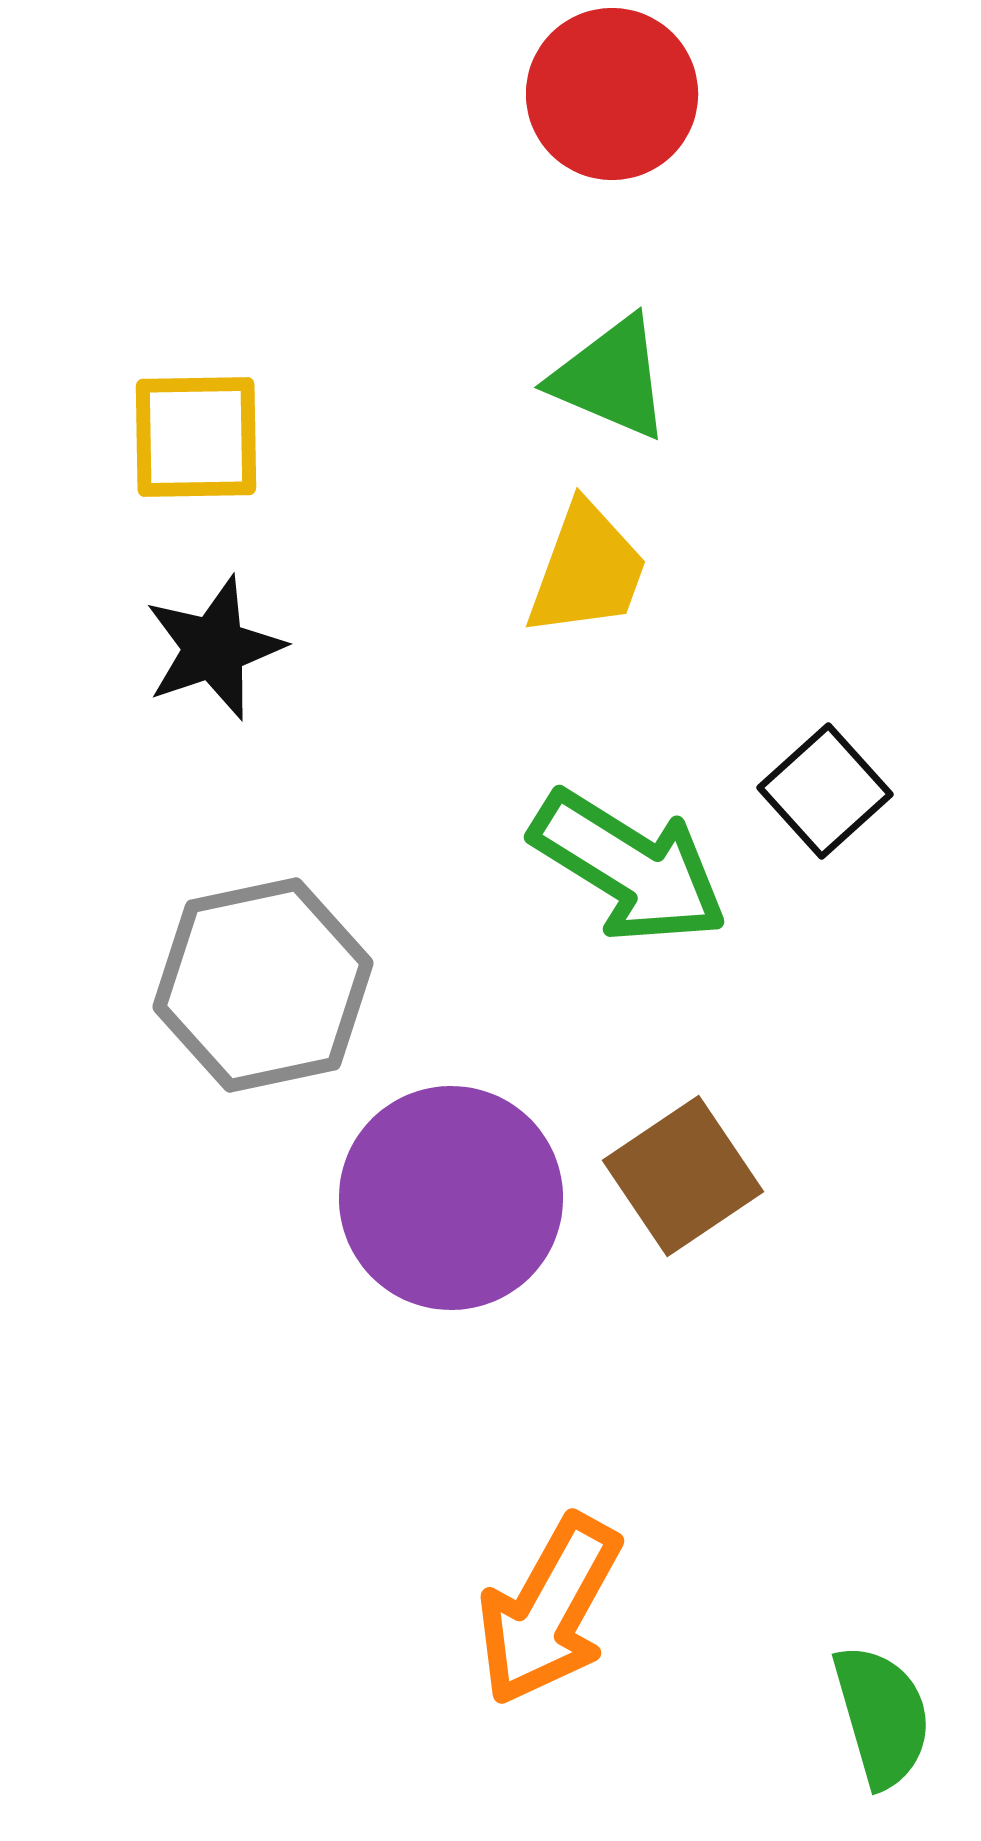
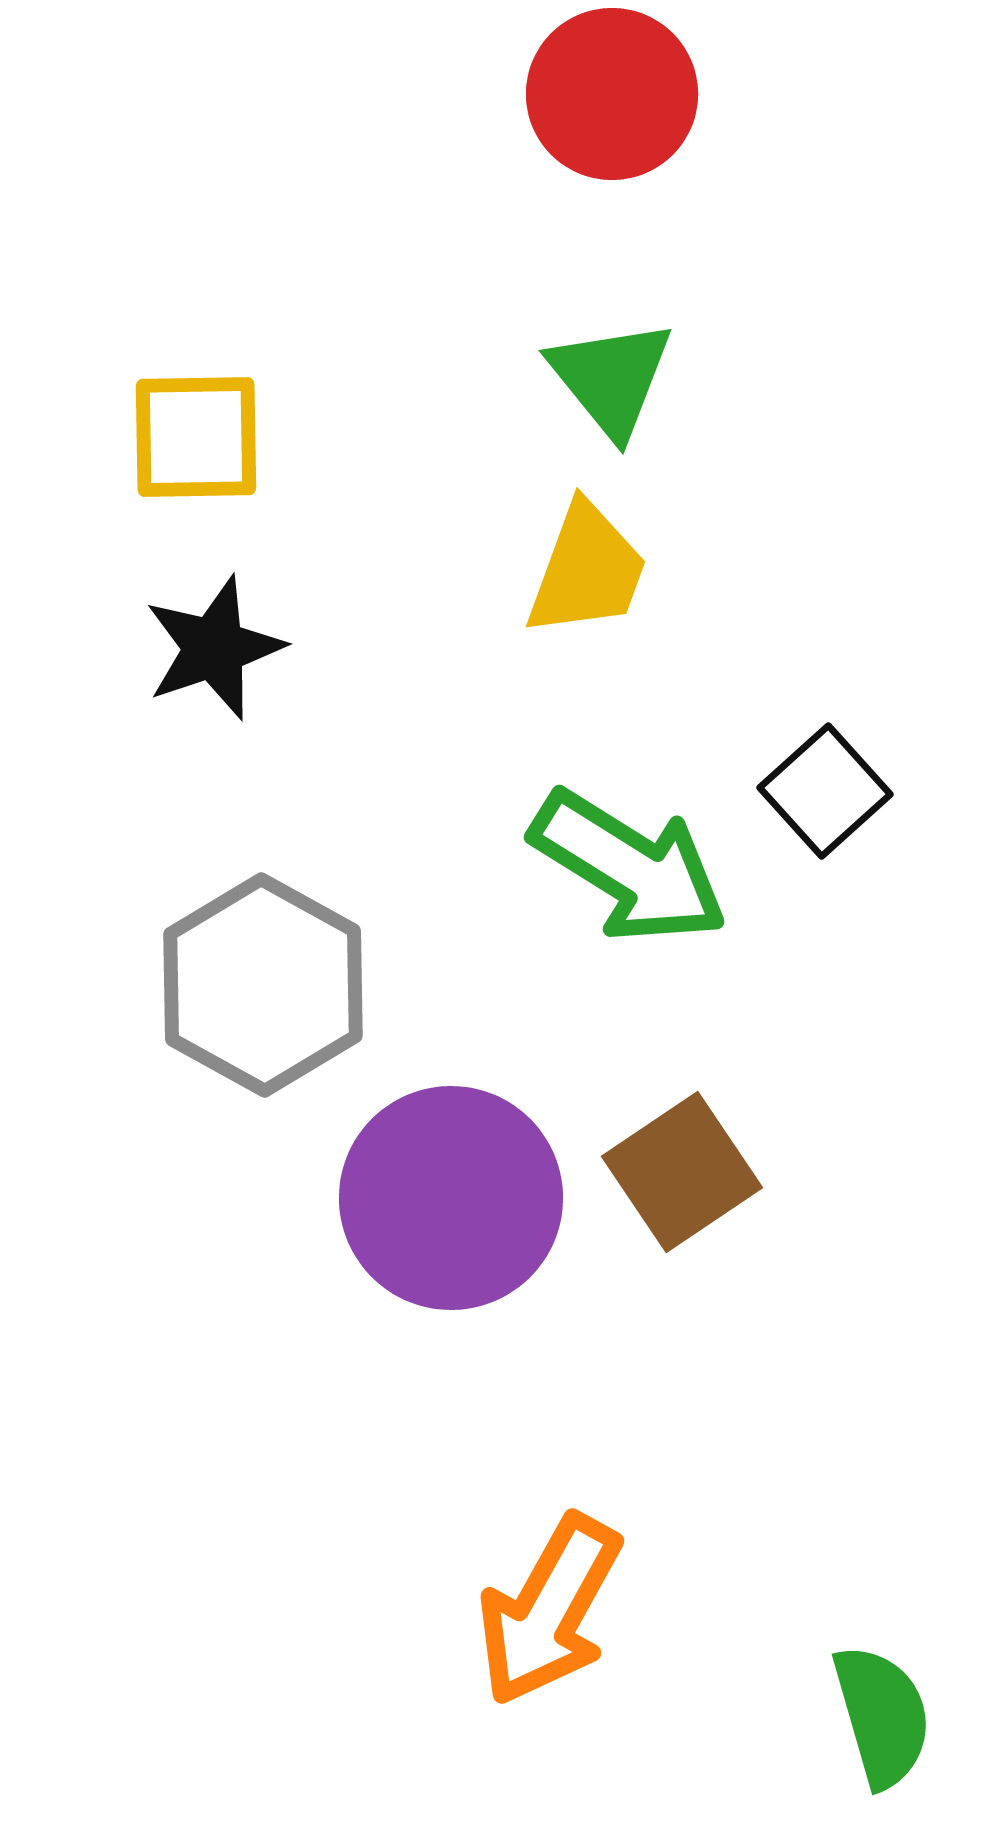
green triangle: rotated 28 degrees clockwise
gray hexagon: rotated 19 degrees counterclockwise
brown square: moved 1 px left, 4 px up
